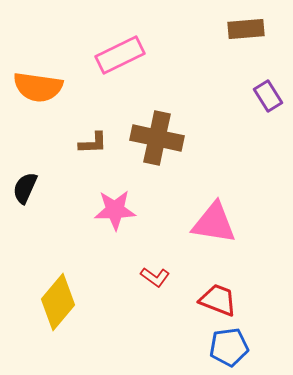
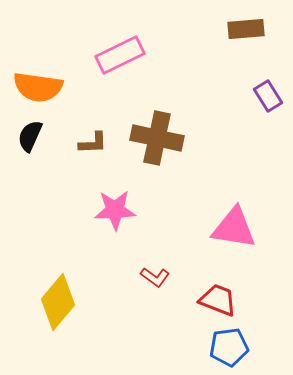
black semicircle: moved 5 px right, 52 px up
pink triangle: moved 20 px right, 5 px down
